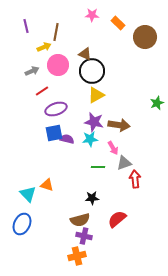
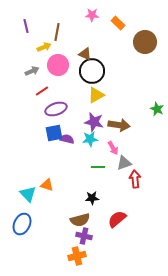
brown line: moved 1 px right
brown circle: moved 5 px down
green star: moved 6 px down; rotated 24 degrees counterclockwise
